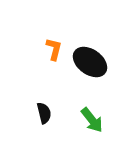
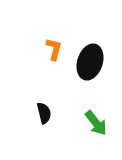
black ellipse: rotated 72 degrees clockwise
green arrow: moved 4 px right, 3 px down
